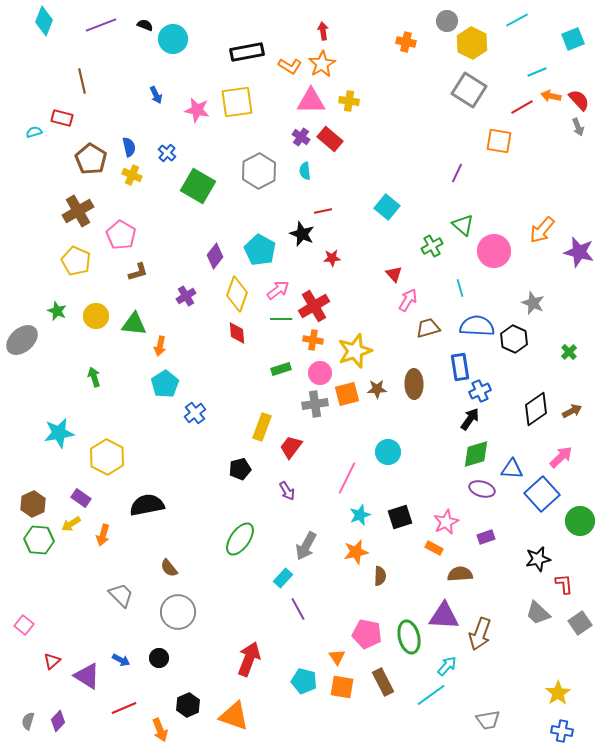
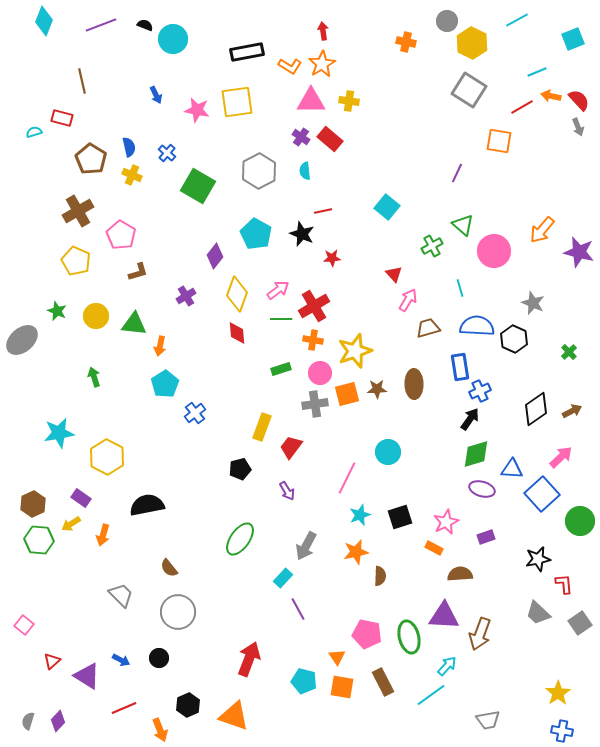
cyan pentagon at (260, 250): moved 4 px left, 16 px up
